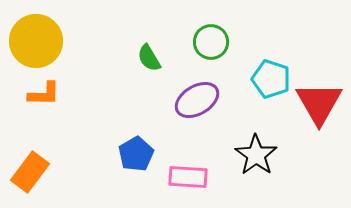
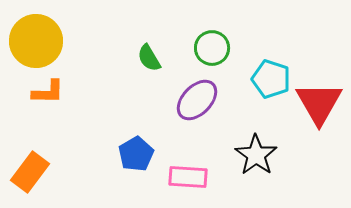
green circle: moved 1 px right, 6 px down
orange L-shape: moved 4 px right, 2 px up
purple ellipse: rotated 15 degrees counterclockwise
